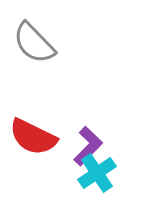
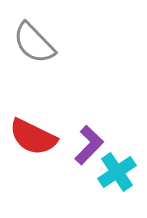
purple L-shape: moved 1 px right, 1 px up
cyan cross: moved 20 px right, 1 px up
